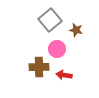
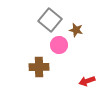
gray square: rotated 10 degrees counterclockwise
pink circle: moved 2 px right, 4 px up
red arrow: moved 23 px right, 6 px down; rotated 28 degrees counterclockwise
